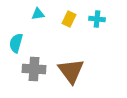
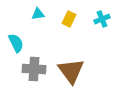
cyan cross: moved 5 px right; rotated 28 degrees counterclockwise
cyan semicircle: rotated 138 degrees clockwise
